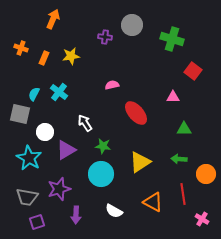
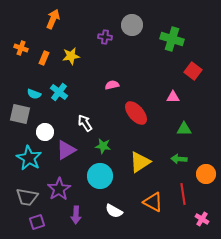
cyan semicircle: rotated 96 degrees counterclockwise
cyan circle: moved 1 px left, 2 px down
purple star: rotated 15 degrees counterclockwise
